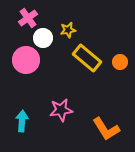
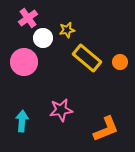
yellow star: moved 1 px left
pink circle: moved 2 px left, 2 px down
orange L-shape: rotated 80 degrees counterclockwise
